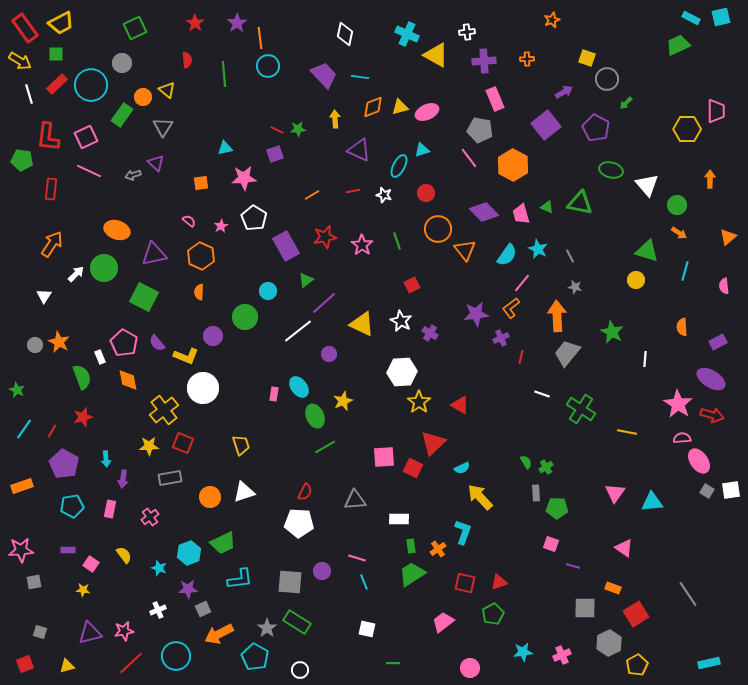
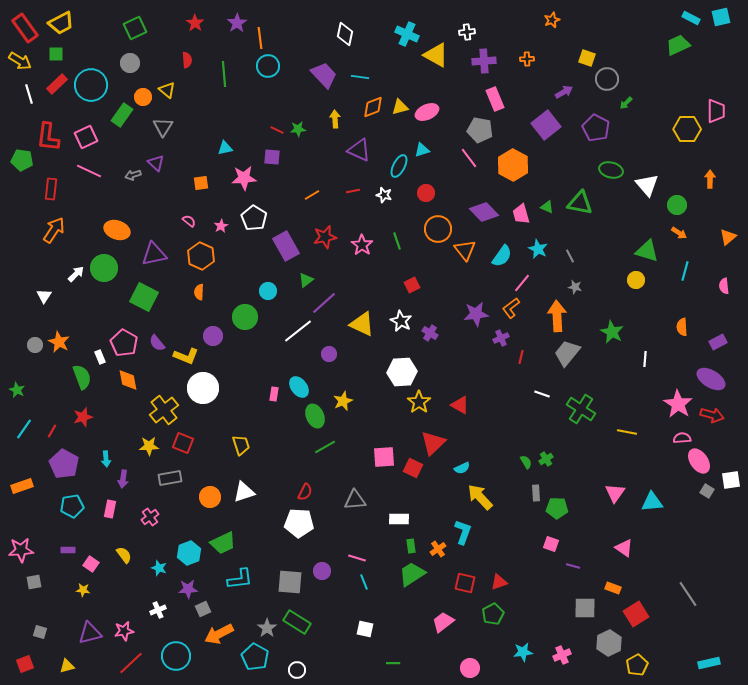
gray circle at (122, 63): moved 8 px right
purple square at (275, 154): moved 3 px left, 3 px down; rotated 24 degrees clockwise
orange arrow at (52, 244): moved 2 px right, 14 px up
cyan semicircle at (507, 255): moved 5 px left, 1 px down
green cross at (546, 467): moved 8 px up
white square at (731, 490): moved 10 px up
white square at (367, 629): moved 2 px left
white circle at (300, 670): moved 3 px left
